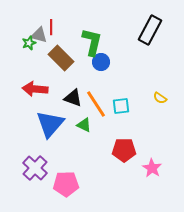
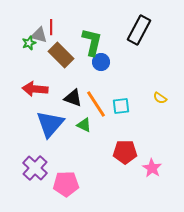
black rectangle: moved 11 px left
brown rectangle: moved 3 px up
red pentagon: moved 1 px right, 2 px down
